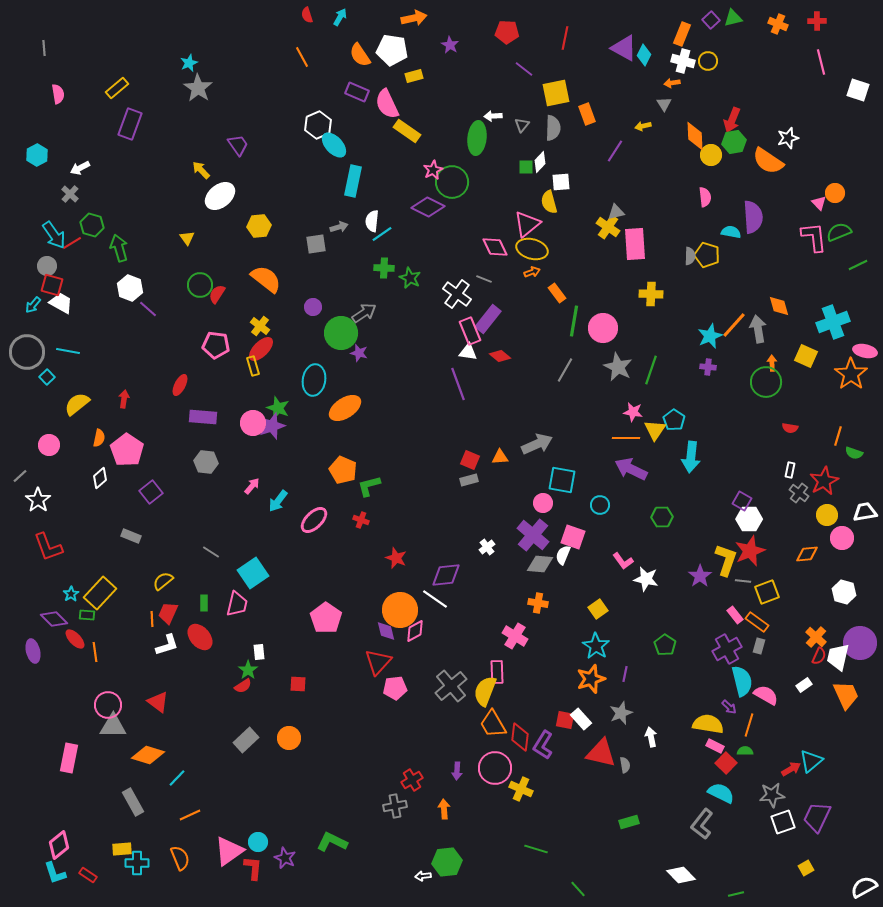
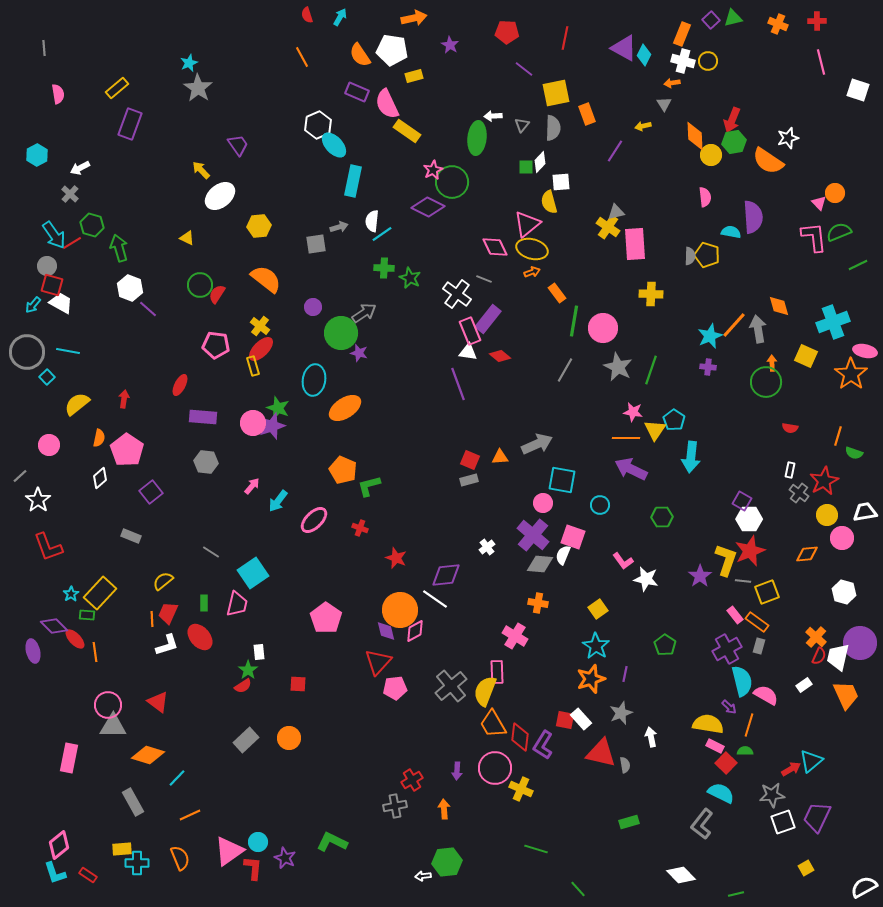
yellow triangle at (187, 238): rotated 28 degrees counterclockwise
red cross at (361, 520): moved 1 px left, 8 px down
purple diamond at (54, 619): moved 7 px down
